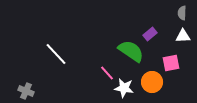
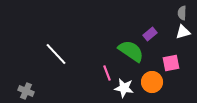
white triangle: moved 4 px up; rotated 14 degrees counterclockwise
pink line: rotated 21 degrees clockwise
